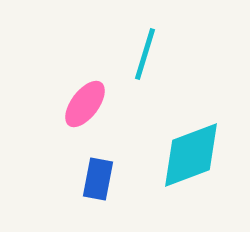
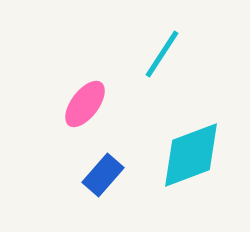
cyan line: moved 17 px right; rotated 16 degrees clockwise
blue rectangle: moved 5 px right, 4 px up; rotated 30 degrees clockwise
